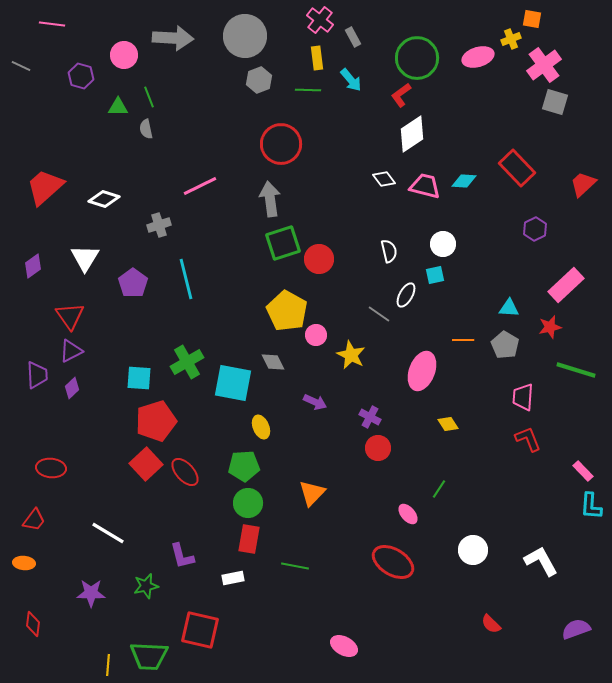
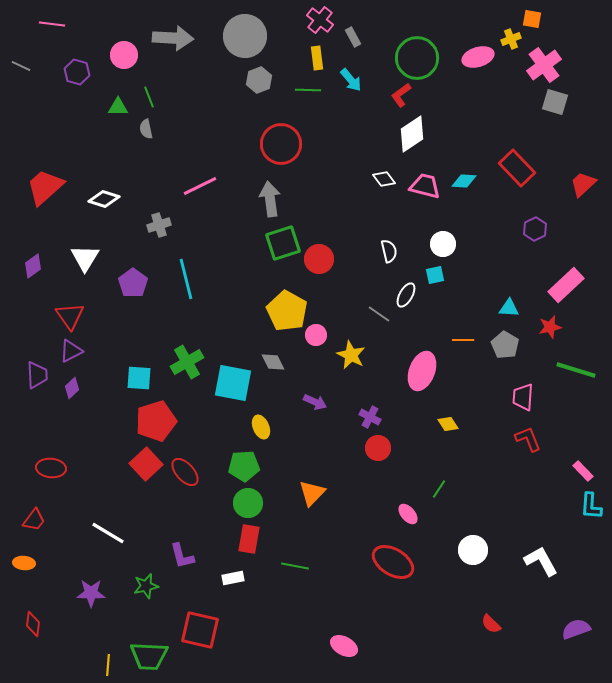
purple hexagon at (81, 76): moved 4 px left, 4 px up
